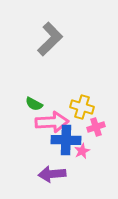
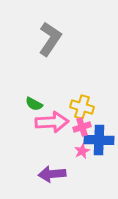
gray L-shape: rotated 12 degrees counterclockwise
pink cross: moved 14 px left
blue cross: moved 33 px right
